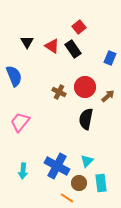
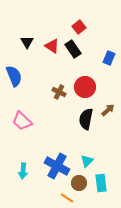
blue rectangle: moved 1 px left
brown arrow: moved 14 px down
pink trapezoid: moved 2 px right, 1 px up; rotated 85 degrees counterclockwise
